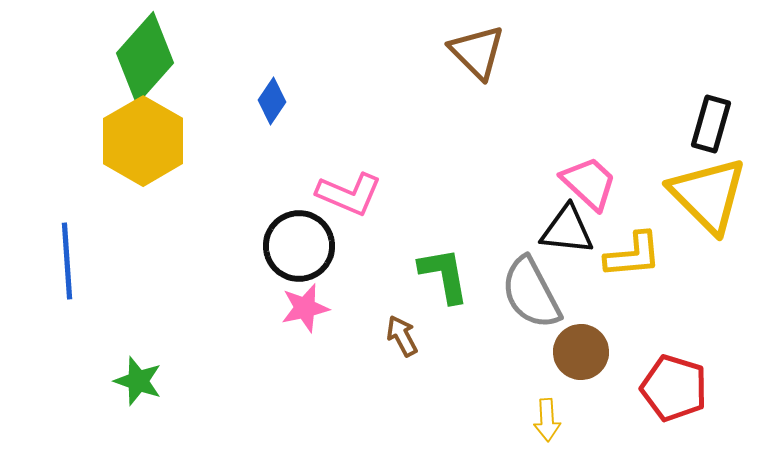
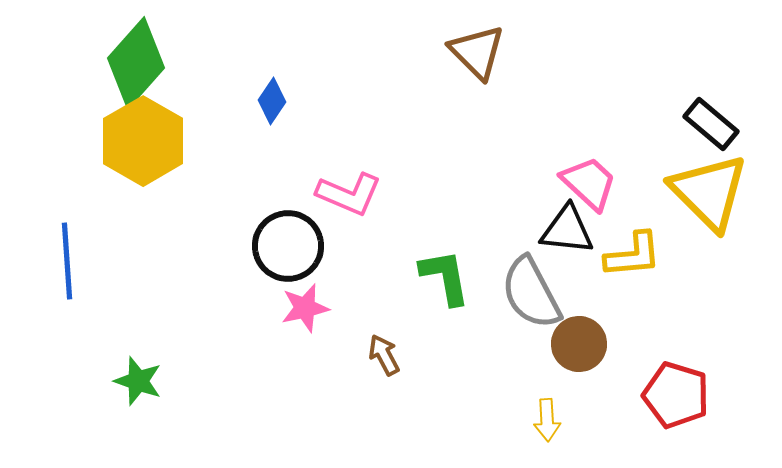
green diamond: moved 9 px left, 5 px down
black rectangle: rotated 66 degrees counterclockwise
yellow triangle: moved 1 px right, 3 px up
black circle: moved 11 px left
green L-shape: moved 1 px right, 2 px down
brown arrow: moved 18 px left, 19 px down
brown circle: moved 2 px left, 8 px up
red pentagon: moved 2 px right, 7 px down
